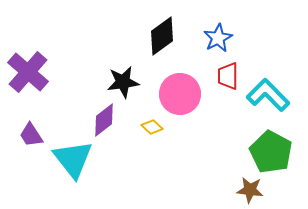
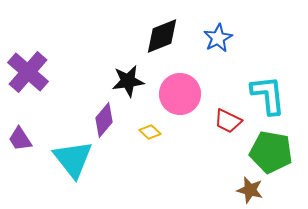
black diamond: rotated 15 degrees clockwise
red trapezoid: moved 45 px down; rotated 64 degrees counterclockwise
black star: moved 5 px right, 1 px up
cyan L-shape: rotated 39 degrees clockwise
purple diamond: rotated 12 degrees counterclockwise
yellow diamond: moved 2 px left, 5 px down
purple trapezoid: moved 11 px left, 4 px down
green pentagon: rotated 18 degrees counterclockwise
brown star: rotated 8 degrees clockwise
